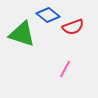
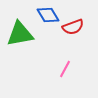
blue diamond: rotated 20 degrees clockwise
green triangle: moved 2 px left; rotated 28 degrees counterclockwise
